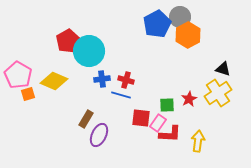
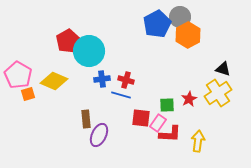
brown rectangle: rotated 36 degrees counterclockwise
